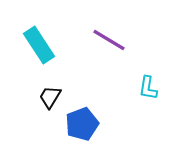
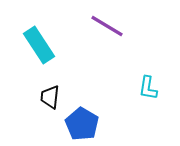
purple line: moved 2 px left, 14 px up
black trapezoid: rotated 25 degrees counterclockwise
blue pentagon: rotated 20 degrees counterclockwise
